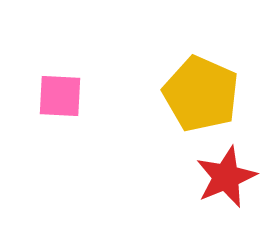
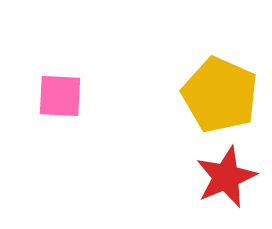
yellow pentagon: moved 19 px right, 1 px down
